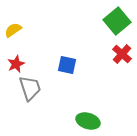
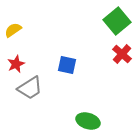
gray trapezoid: rotated 76 degrees clockwise
